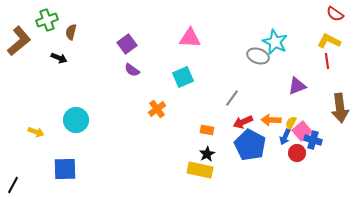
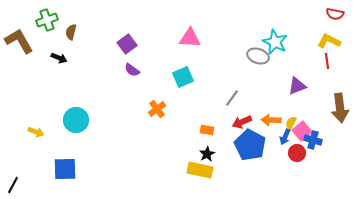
red semicircle: rotated 24 degrees counterclockwise
brown L-shape: rotated 80 degrees counterclockwise
red arrow: moved 1 px left
